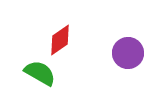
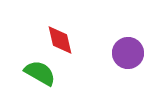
red diamond: rotated 68 degrees counterclockwise
